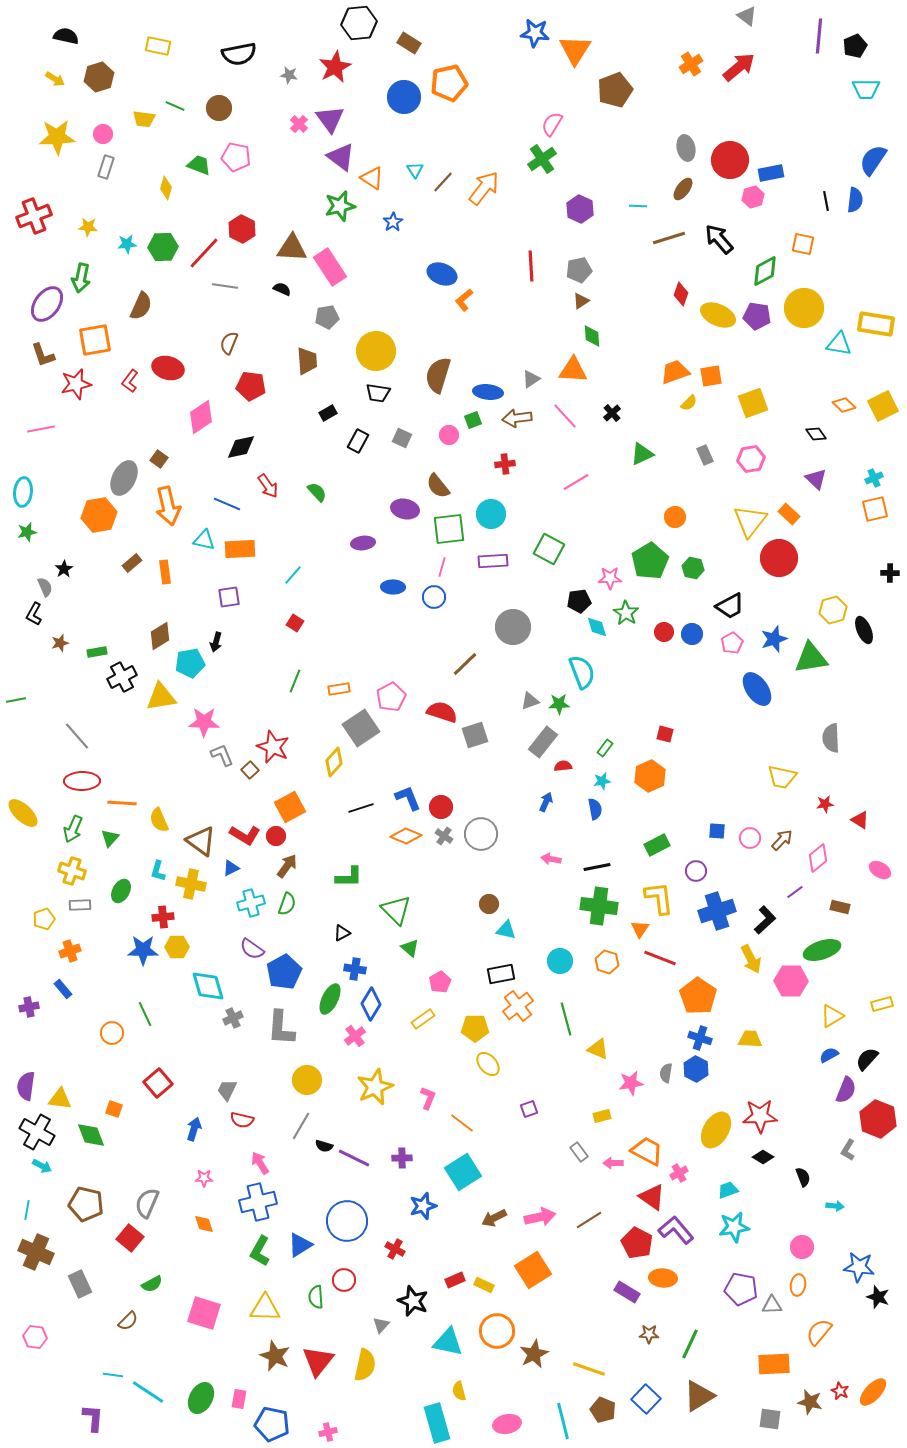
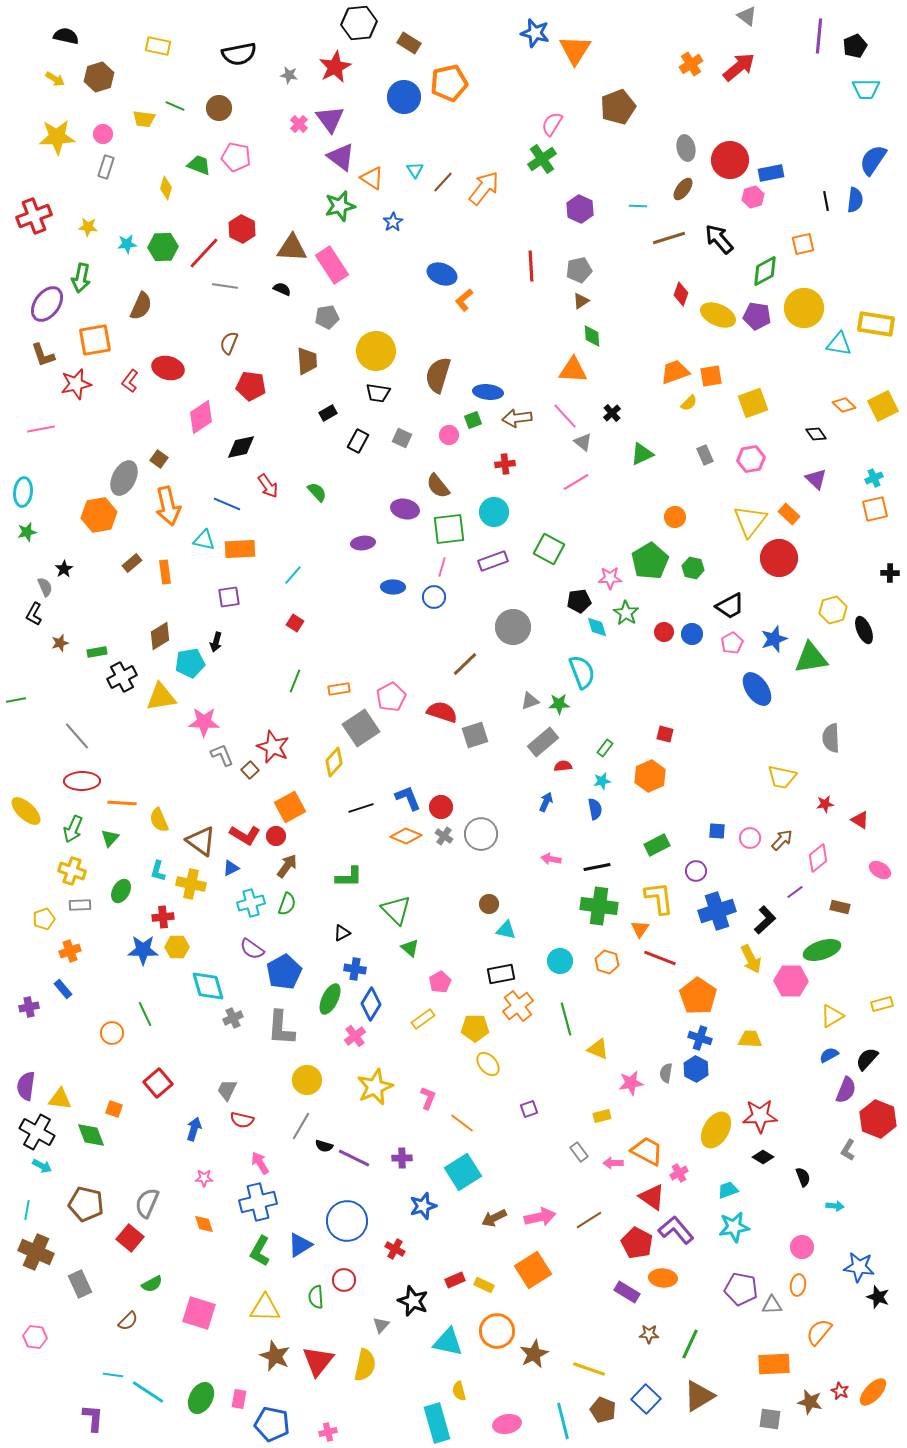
blue star at (535, 33): rotated 8 degrees clockwise
brown pentagon at (615, 90): moved 3 px right, 17 px down
orange square at (803, 244): rotated 25 degrees counterclockwise
pink rectangle at (330, 267): moved 2 px right, 2 px up
gray triangle at (531, 379): moved 52 px right, 63 px down; rotated 48 degrees counterclockwise
cyan circle at (491, 514): moved 3 px right, 2 px up
purple rectangle at (493, 561): rotated 16 degrees counterclockwise
gray rectangle at (543, 742): rotated 12 degrees clockwise
yellow ellipse at (23, 813): moved 3 px right, 2 px up
pink square at (204, 1313): moved 5 px left
